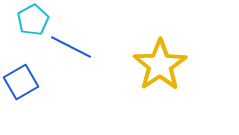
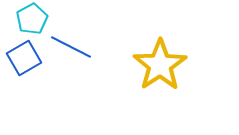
cyan pentagon: moved 1 px left, 1 px up
blue square: moved 3 px right, 24 px up
